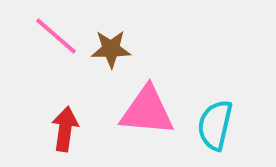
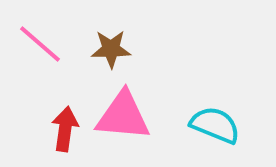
pink line: moved 16 px left, 8 px down
pink triangle: moved 24 px left, 5 px down
cyan semicircle: rotated 99 degrees clockwise
